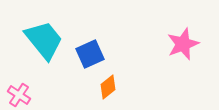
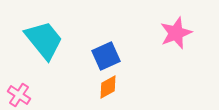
pink star: moved 7 px left, 11 px up
blue square: moved 16 px right, 2 px down
orange diamond: rotated 10 degrees clockwise
